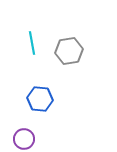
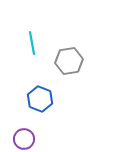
gray hexagon: moved 10 px down
blue hexagon: rotated 15 degrees clockwise
